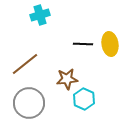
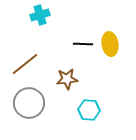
cyan hexagon: moved 5 px right, 11 px down; rotated 20 degrees counterclockwise
